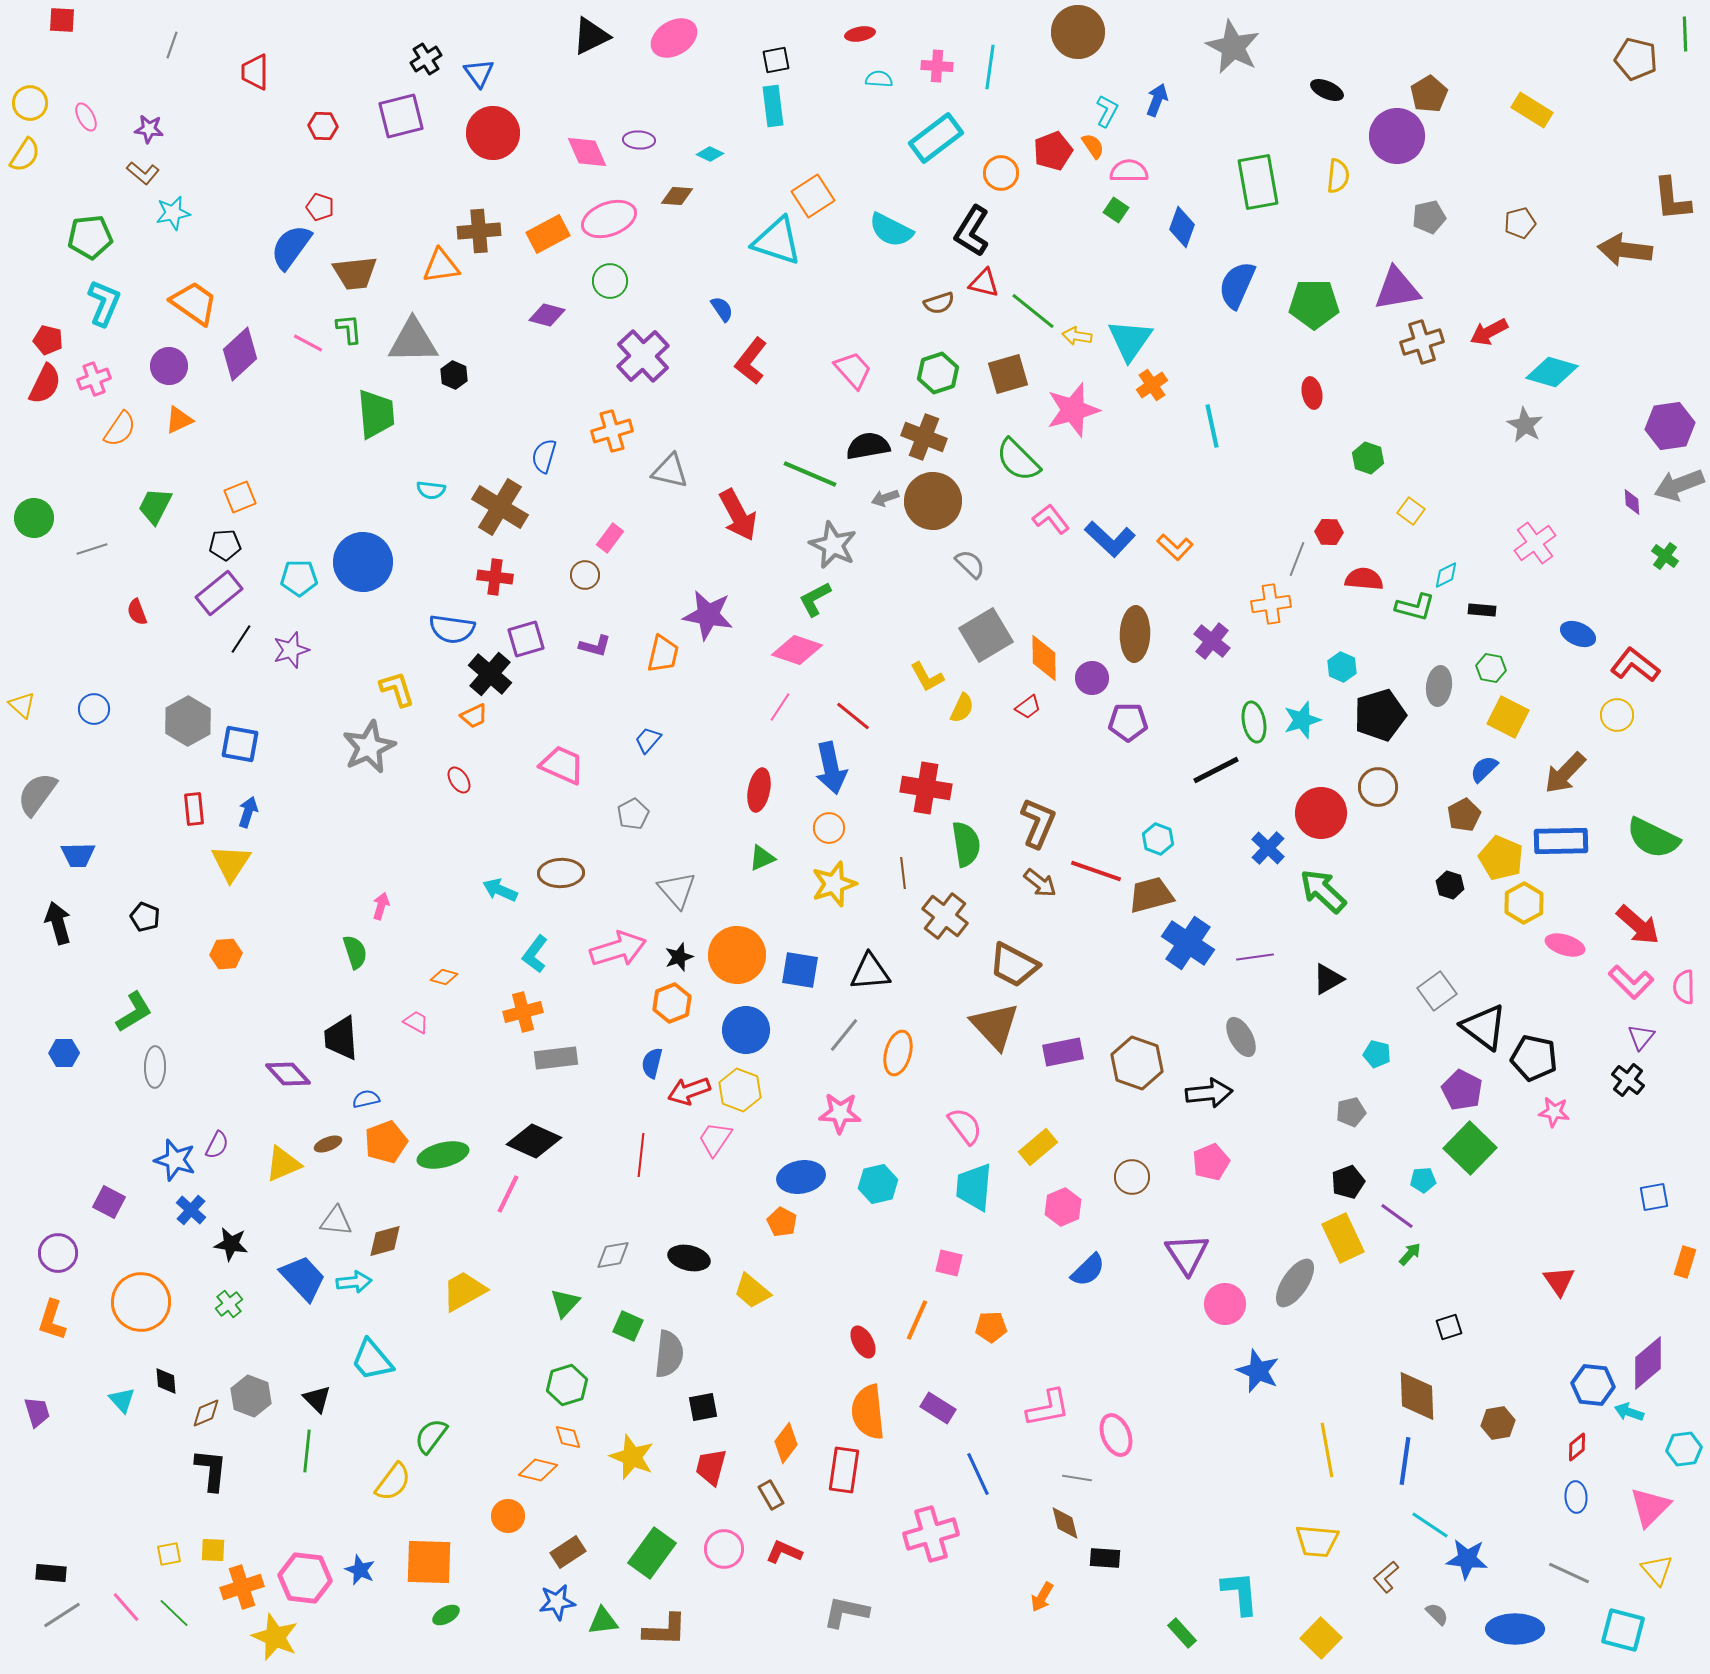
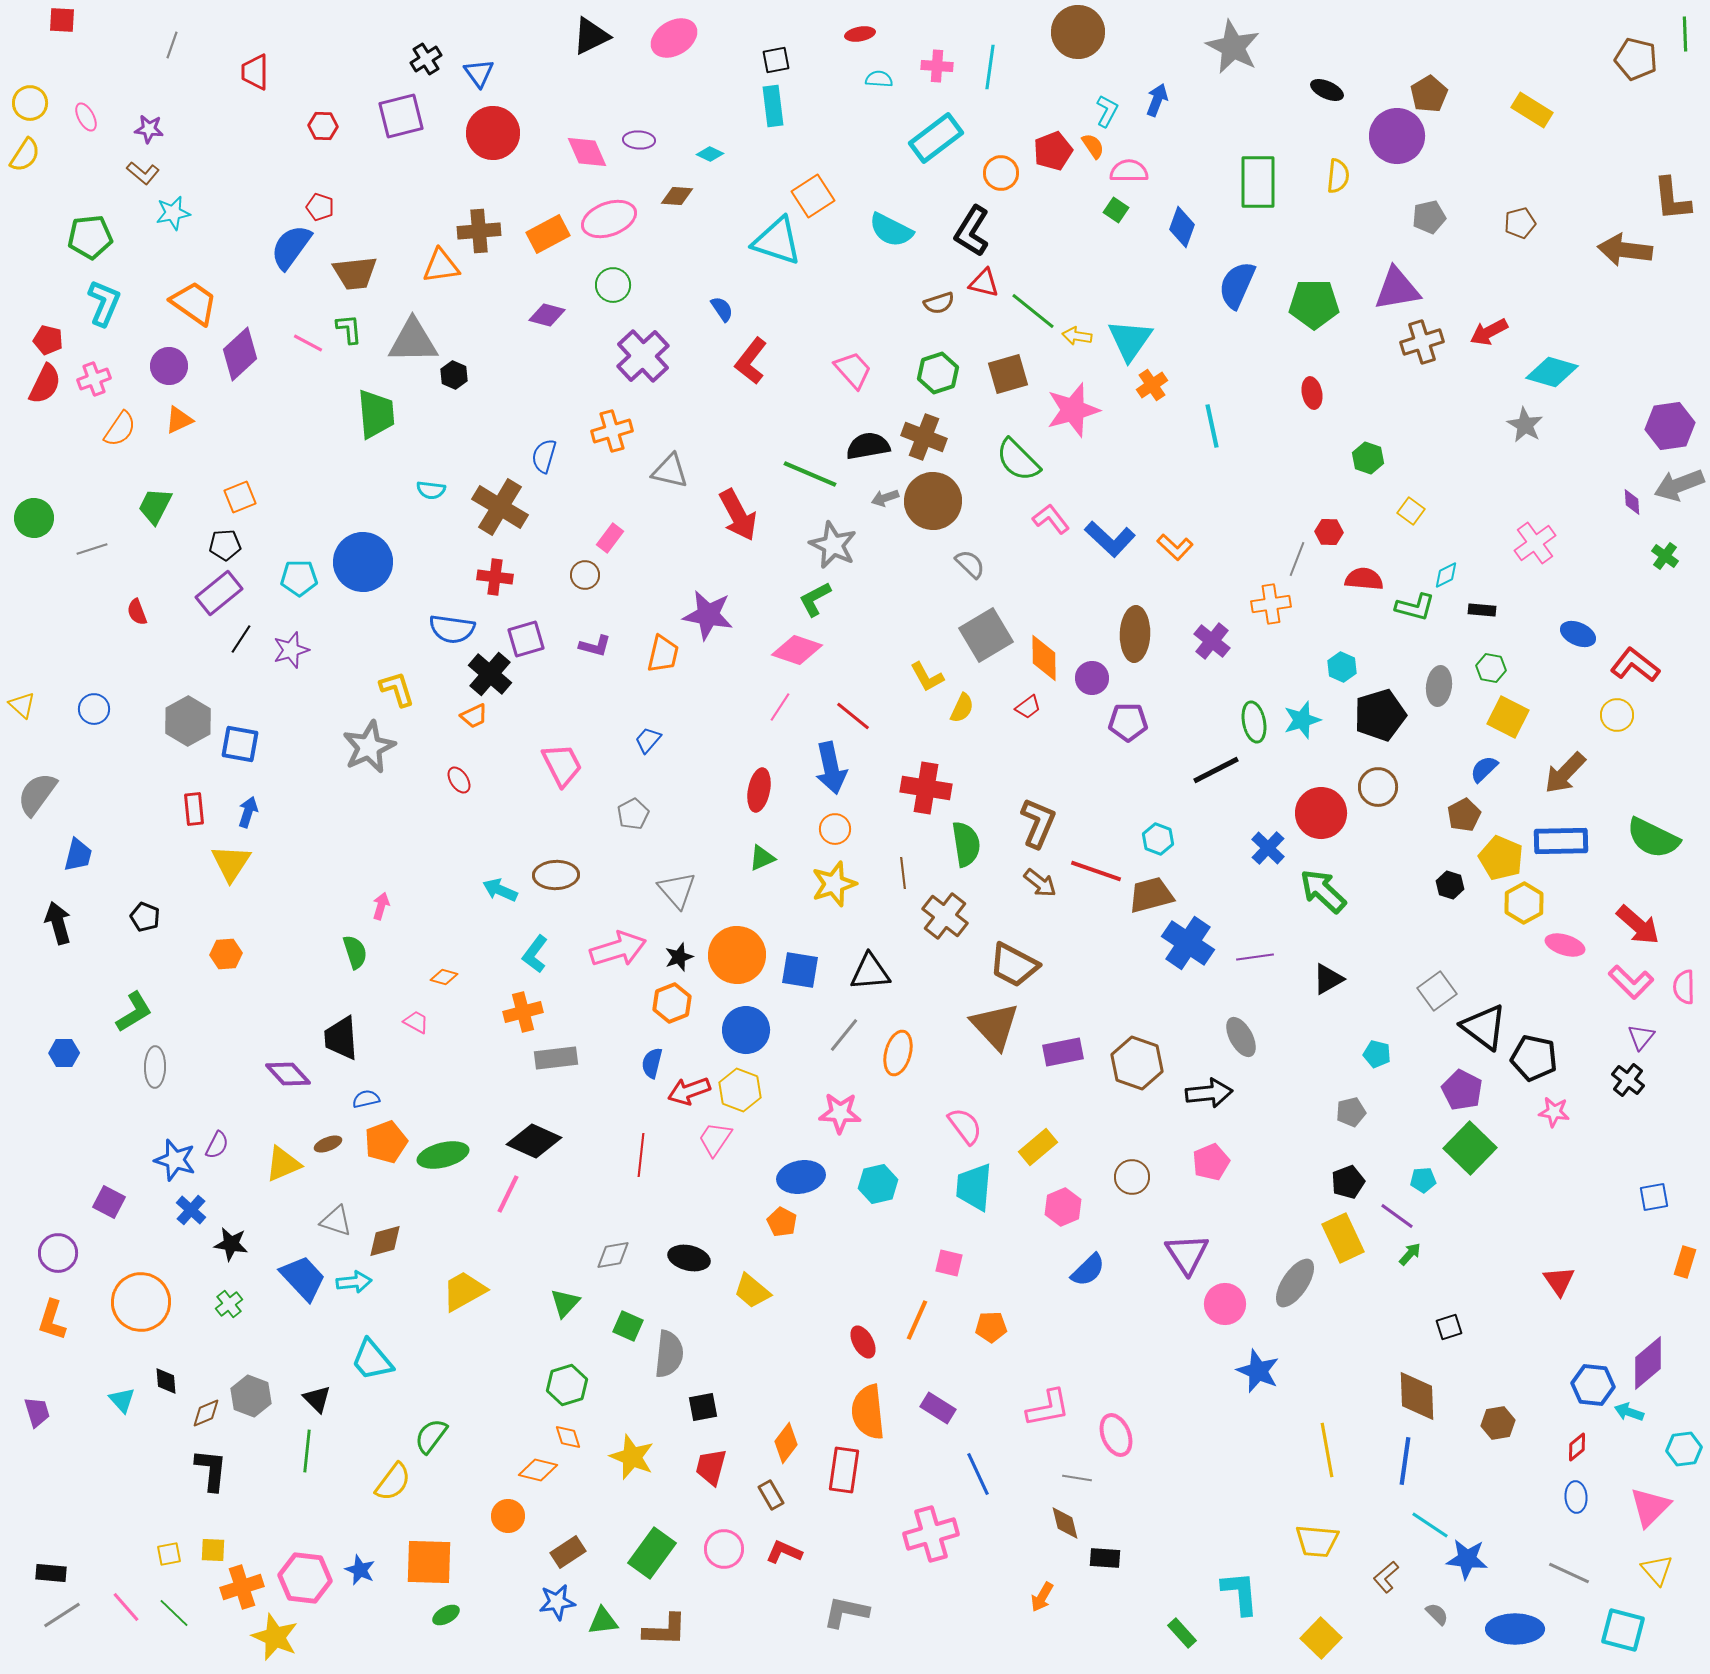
green rectangle at (1258, 182): rotated 10 degrees clockwise
green circle at (610, 281): moved 3 px right, 4 px down
pink trapezoid at (562, 765): rotated 39 degrees clockwise
orange circle at (829, 828): moved 6 px right, 1 px down
blue trapezoid at (78, 855): rotated 75 degrees counterclockwise
brown ellipse at (561, 873): moved 5 px left, 2 px down
gray triangle at (336, 1221): rotated 12 degrees clockwise
